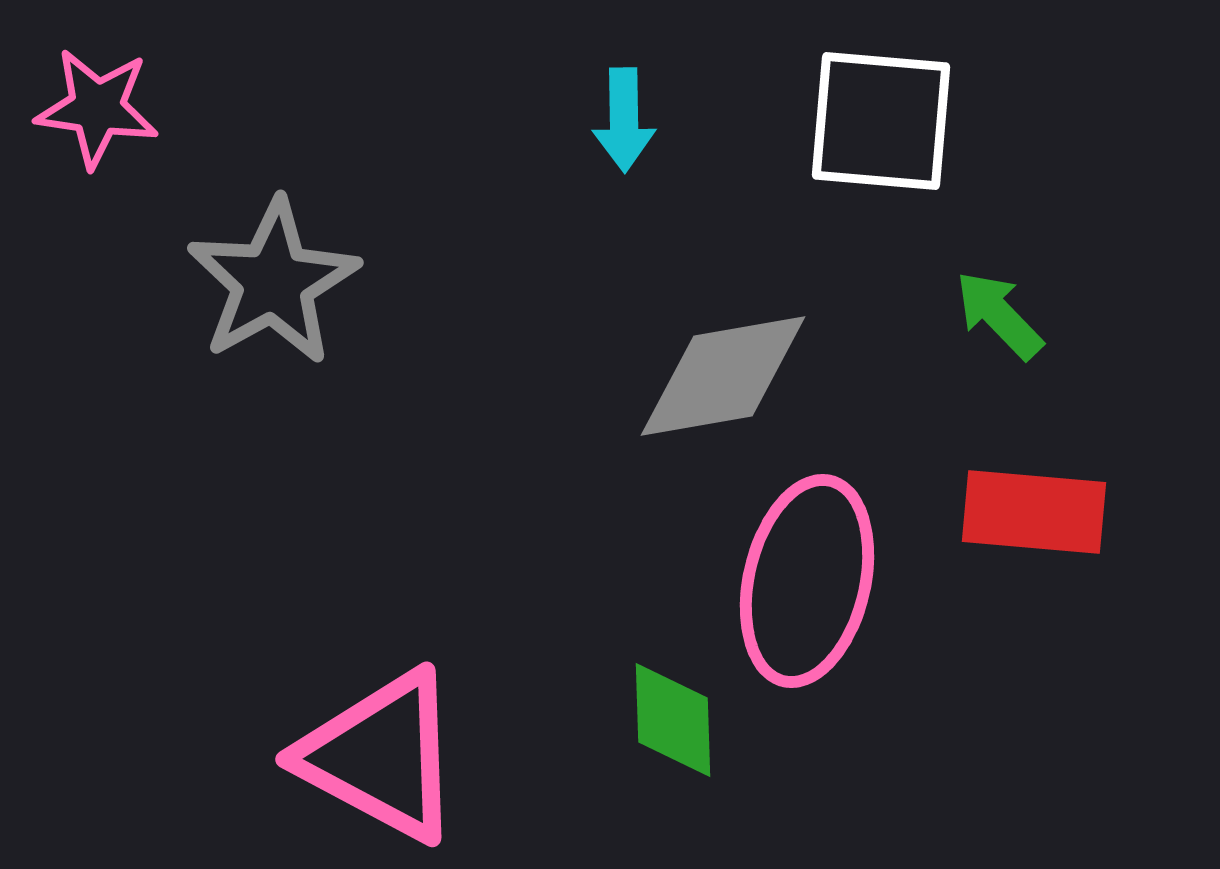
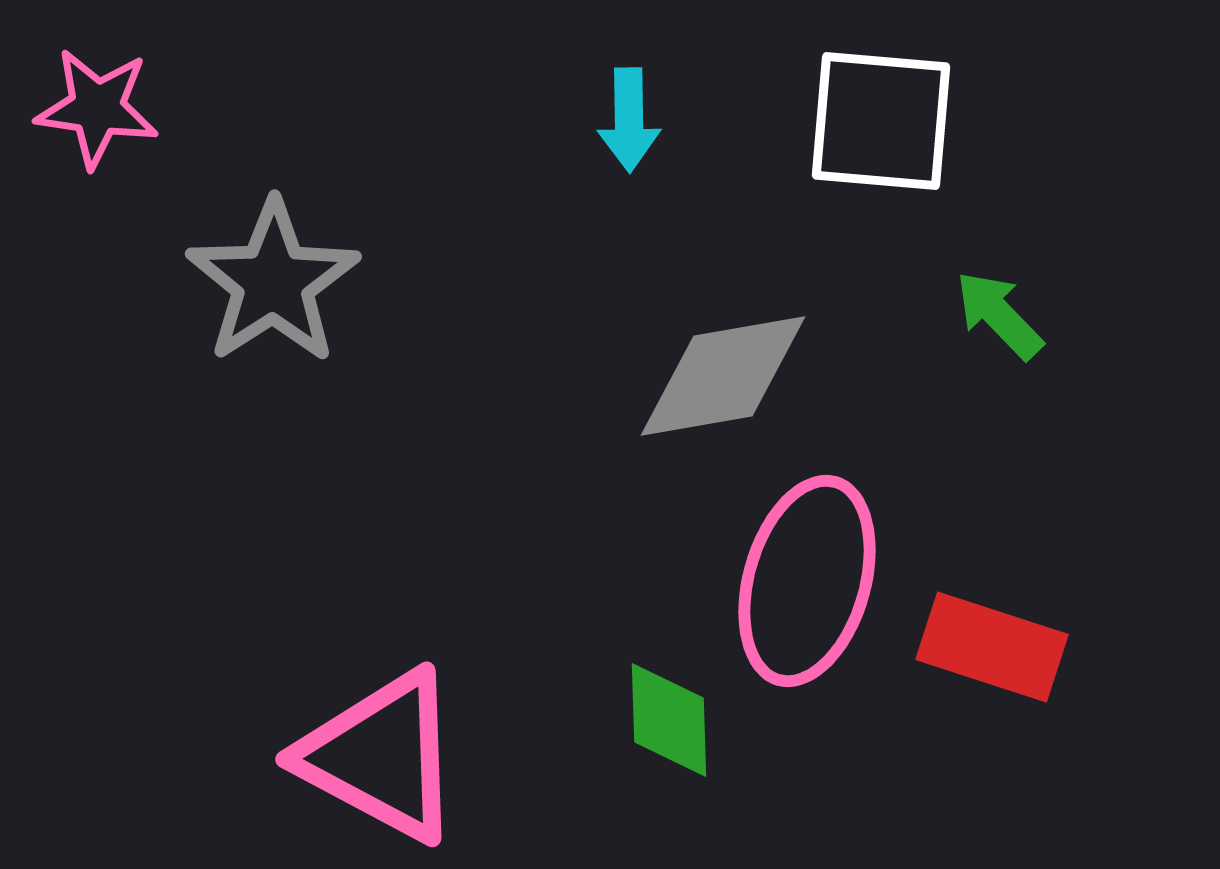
cyan arrow: moved 5 px right
gray star: rotated 4 degrees counterclockwise
red rectangle: moved 42 px left, 135 px down; rotated 13 degrees clockwise
pink ellipse: rotated 3 degrees clockwise
green diamond: moved 4 px left
